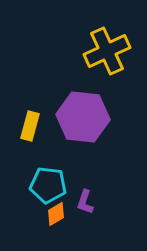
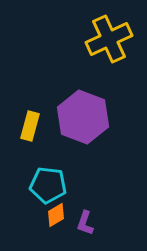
yellow cross: moved 2 px right, 12 px up
purple hexagon: rotated 15 degrees clockwise
purple L-shape: moved 21 px down
orange diamond: moved 1 px down
